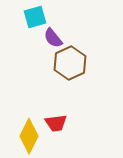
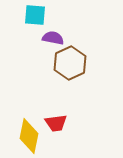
cyan square: moved 2 px up; rotated 20 degrees clockwise
purple semicircle: rotated 140 degrees clockwise
yellow diamond: rotated 16 degrees counterclockwise
